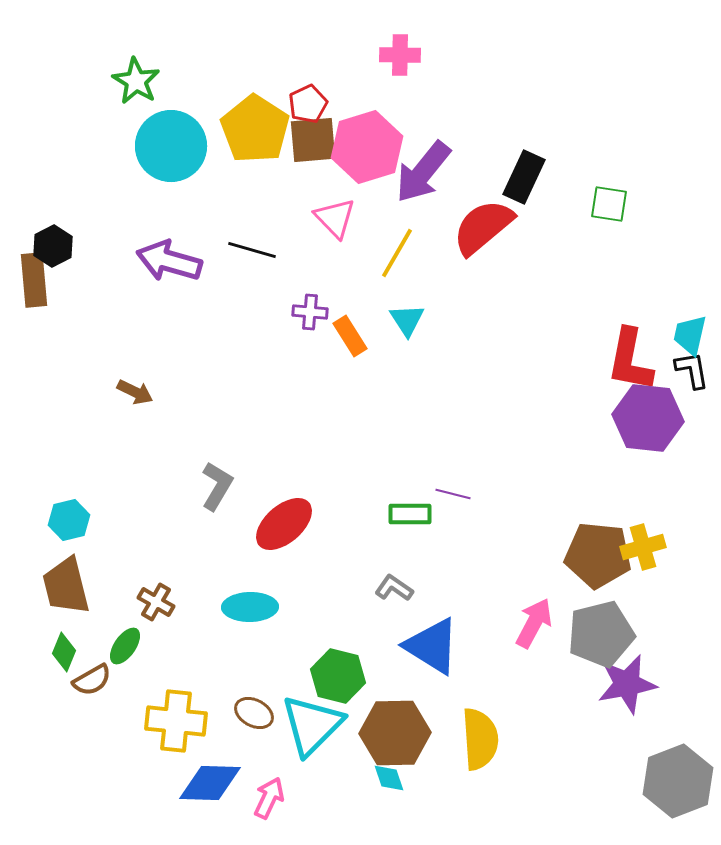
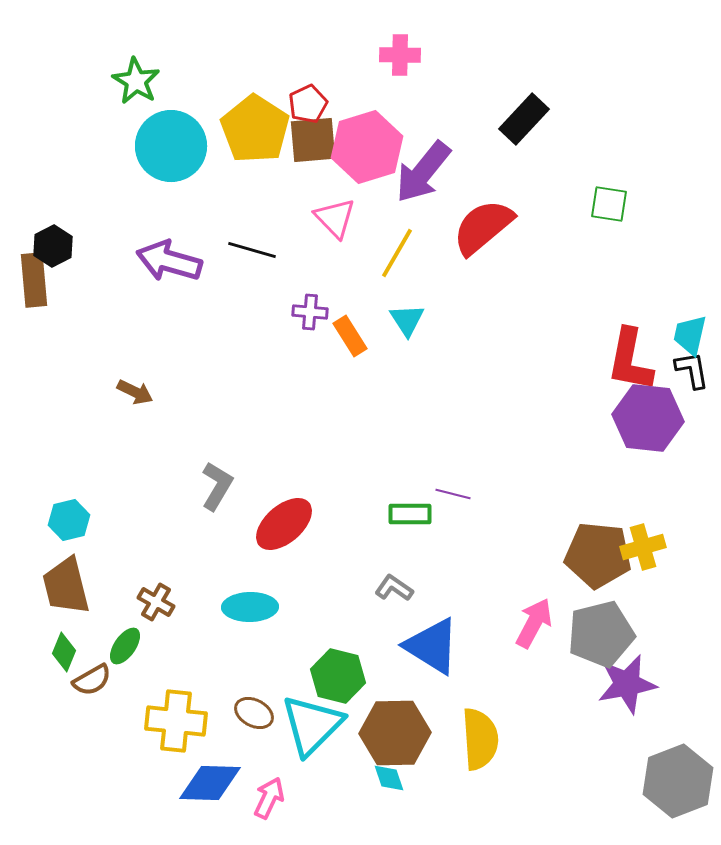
black rectangle at (524, 177): moved 58 px up; rotated 18 degrees clockwise
